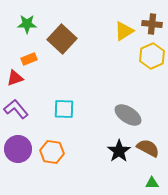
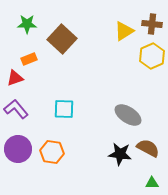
black star: moved 1 px right, 3 px down; rotated 30 degrees counterclockwise
